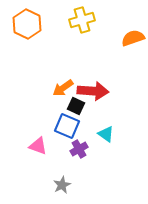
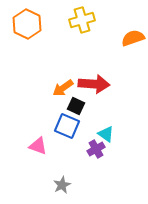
red arrow: moved 1 px right, 7 px up
purple cross: moved 17 px right
